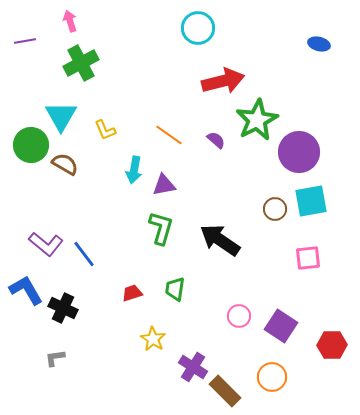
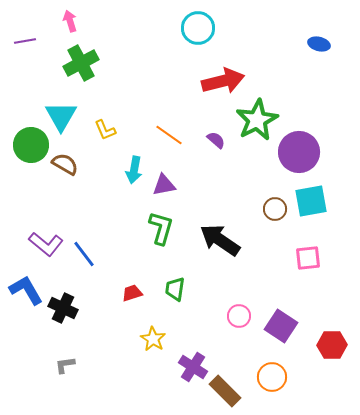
gray L-shape: moved 10 px right, 7 px down
